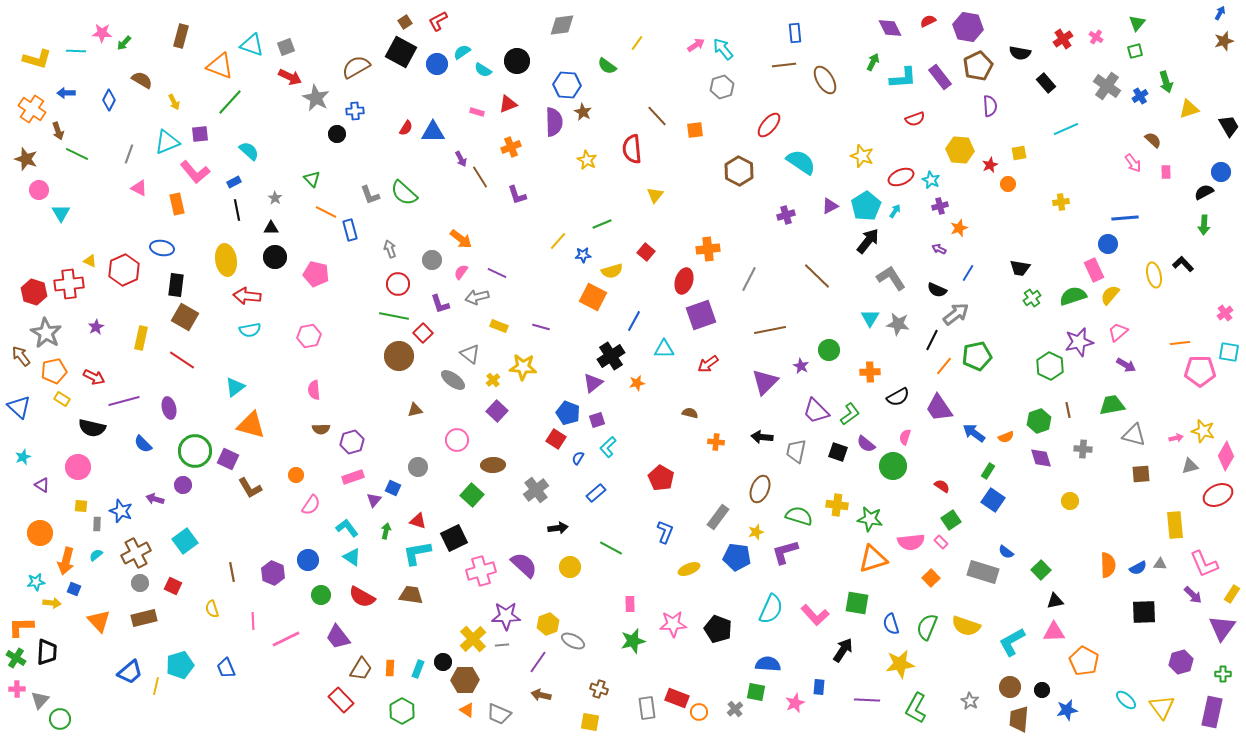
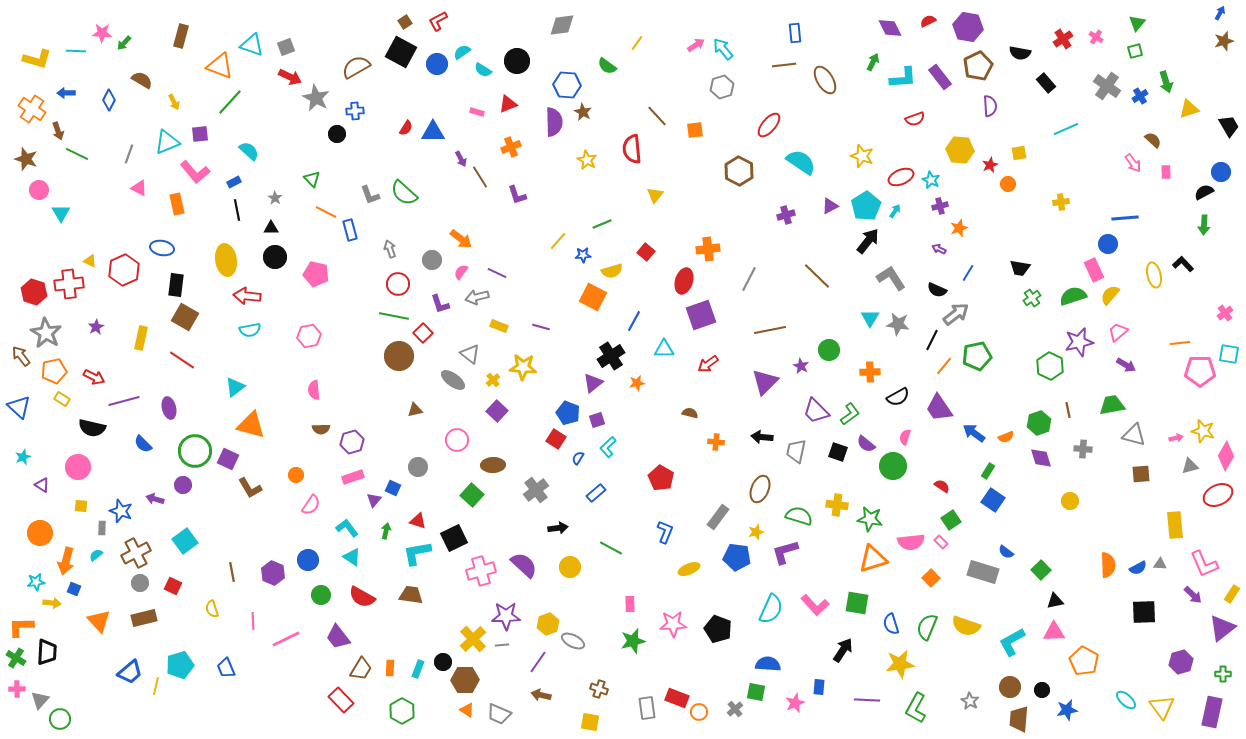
cyan square at (1229, 352): moved 2 px down
green hexagon at (1039, 421): moved 2 px down
gray rectangle at (97, 524): moved 5 px right, 4 px down
pink L-shape at (815, 615): moved 10 px up
purple triangle at (1222, 628): rotated 16 degrees clockwise
